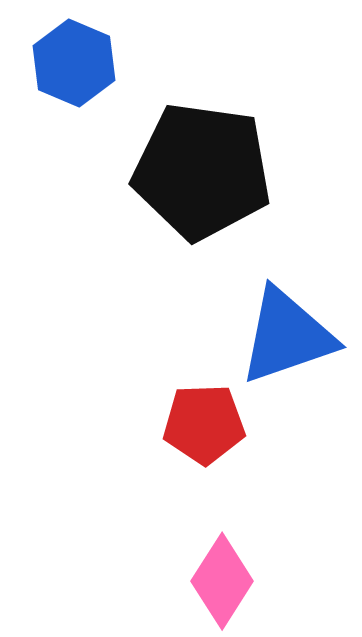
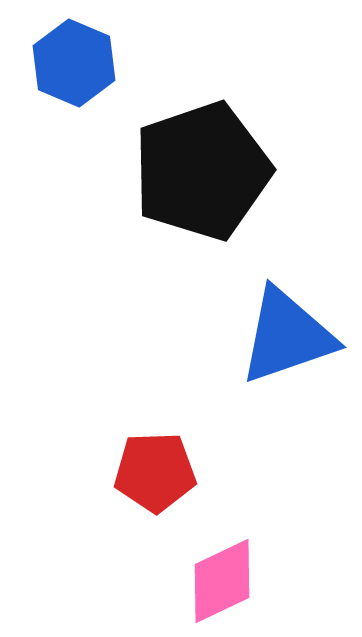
black pentagon: rotated 27 degrees counterclockwise
red pentagon: moved 49 px left, 48 px down
pink diamond: rotated 32 degrees clockwise
